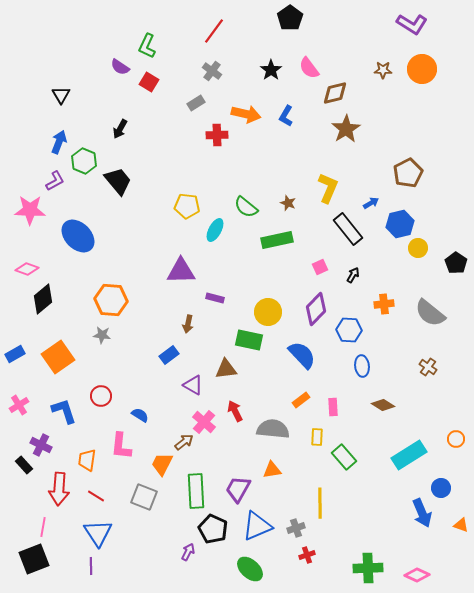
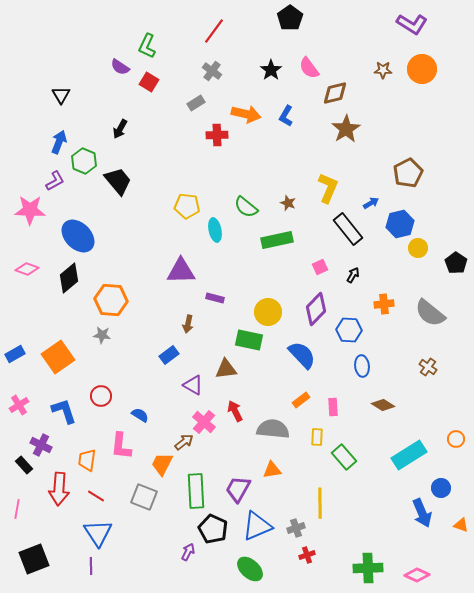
cyan ellipse at (215, 230): rotated 40 degrees counterclockwise
black diamond at (43, 299): moved 26 px right, 21 px up
pink line at (43, 527): moved 26 px left, 18 px up
